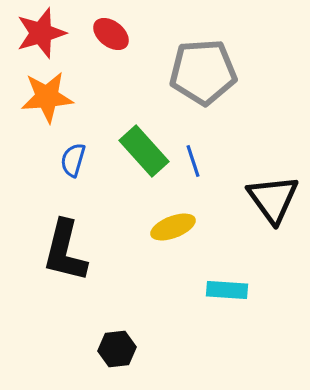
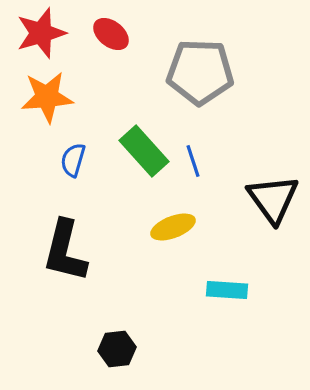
gray pentagon: moved 3 px left; rotated 6 degrees clockwise
